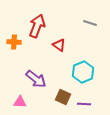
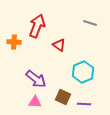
pink triangle: moved 15 px right
